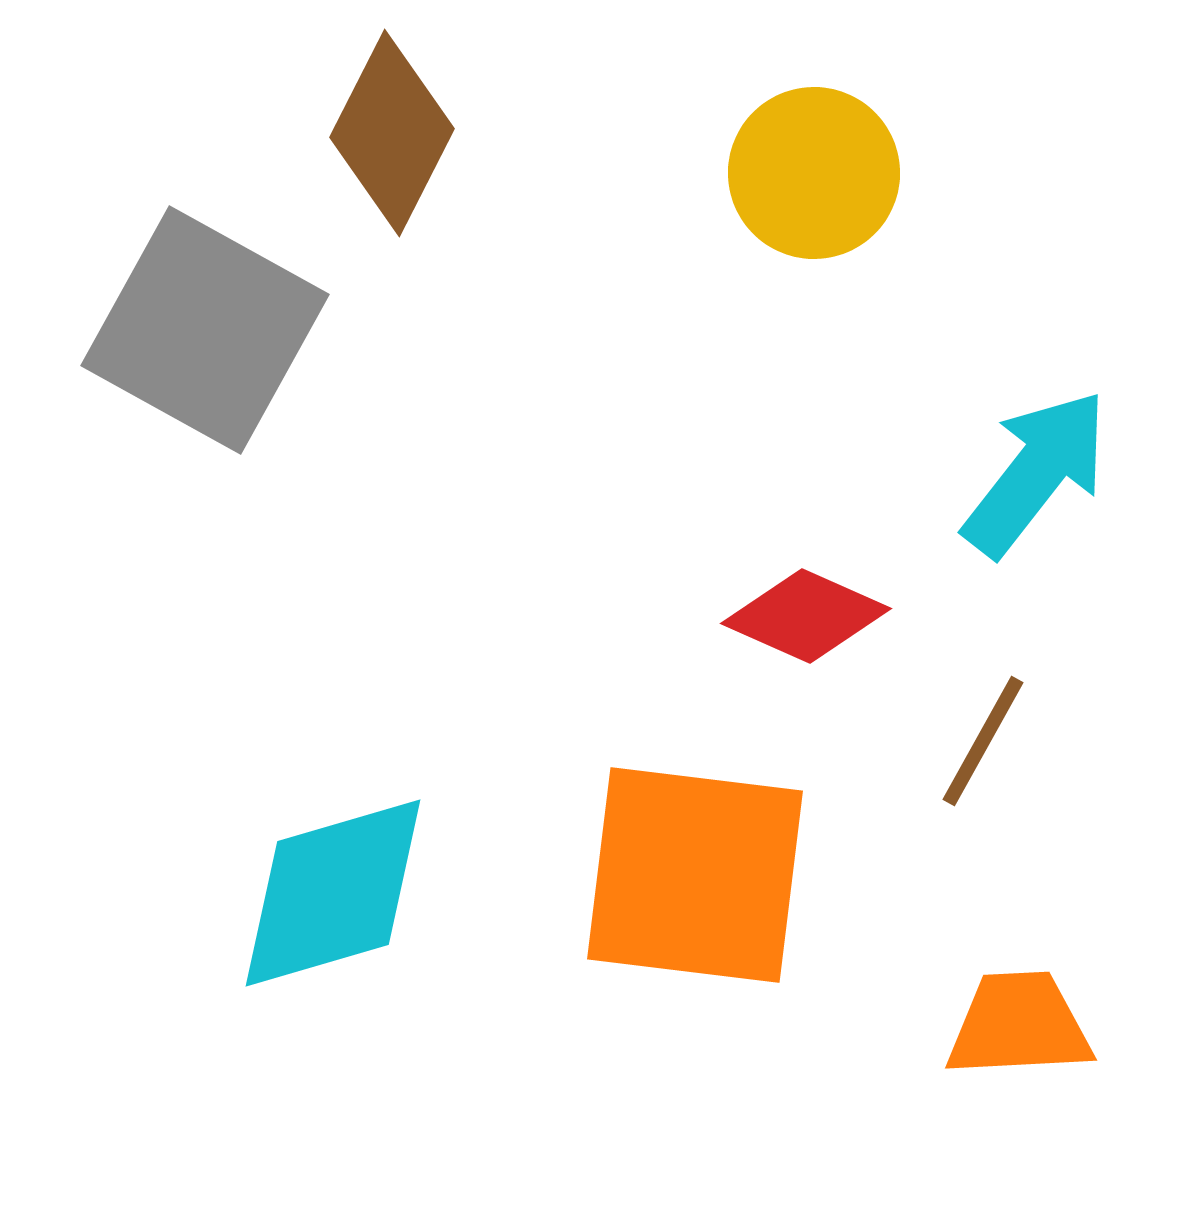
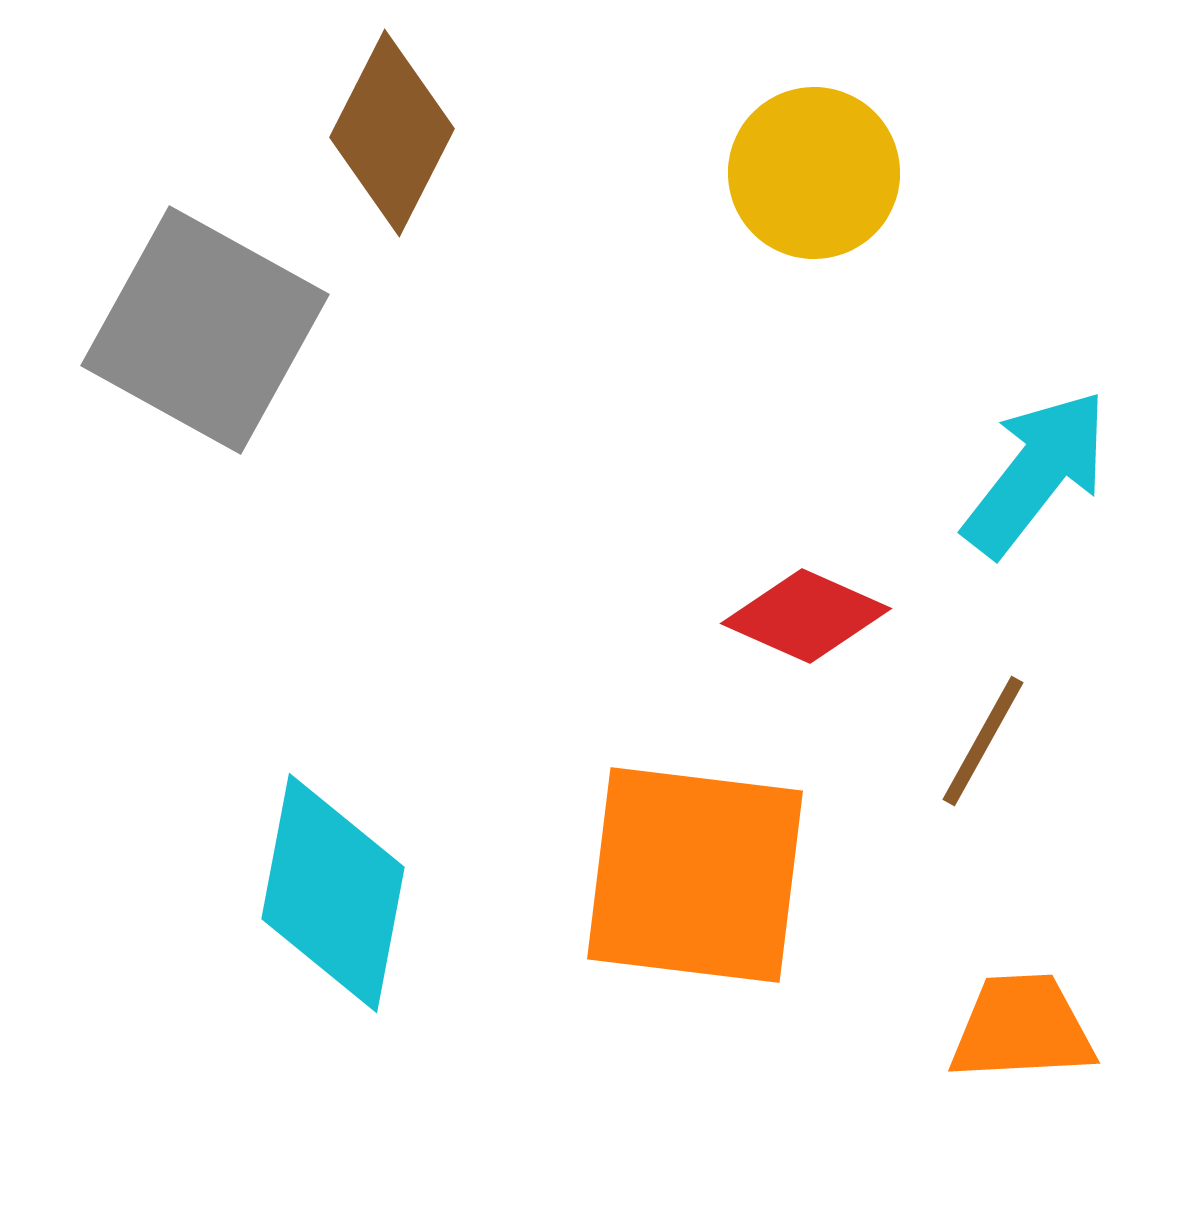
cyan diamond: rotated 63 degrees counterclockwise
orange trapezoid: moved 3 px right, 3 px down
